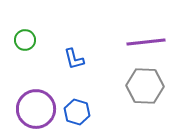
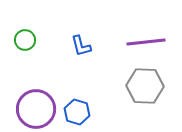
blue L-shape: moved 7 px right, 13 px up
